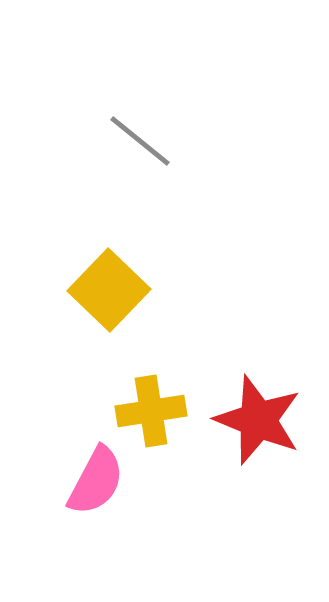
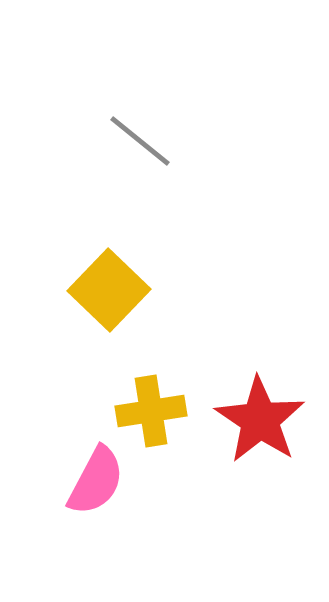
red star: moved 2 px right; rotated 12 degrees clockwise
